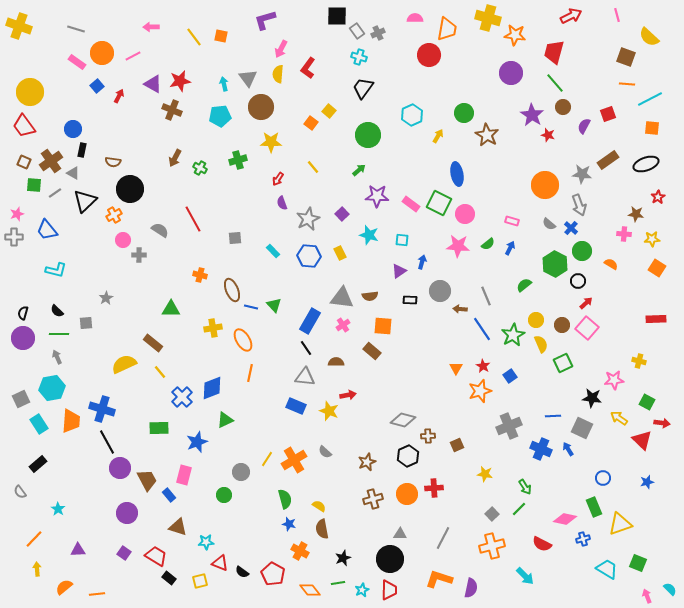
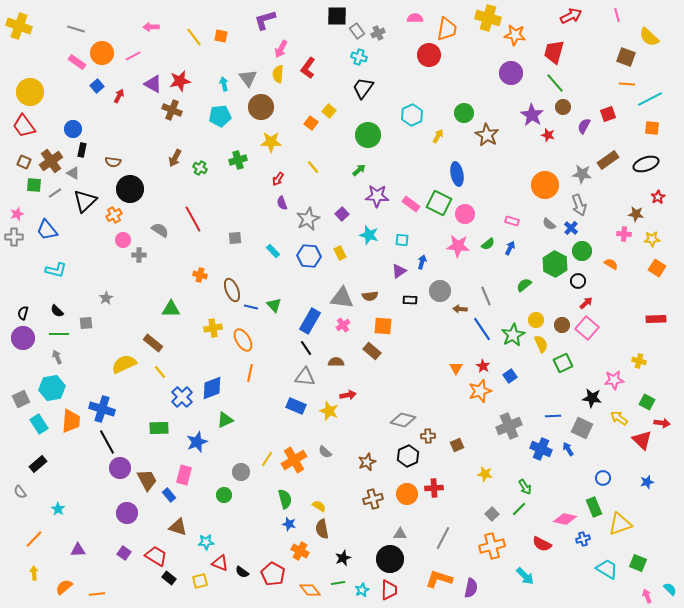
yellow arrow at (37, 569): moved 3 px left, 4 px down
